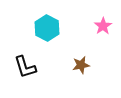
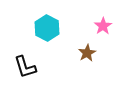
brown star: moved 6 px right, 12 px up; rotated 18 degrees counterclockwise
